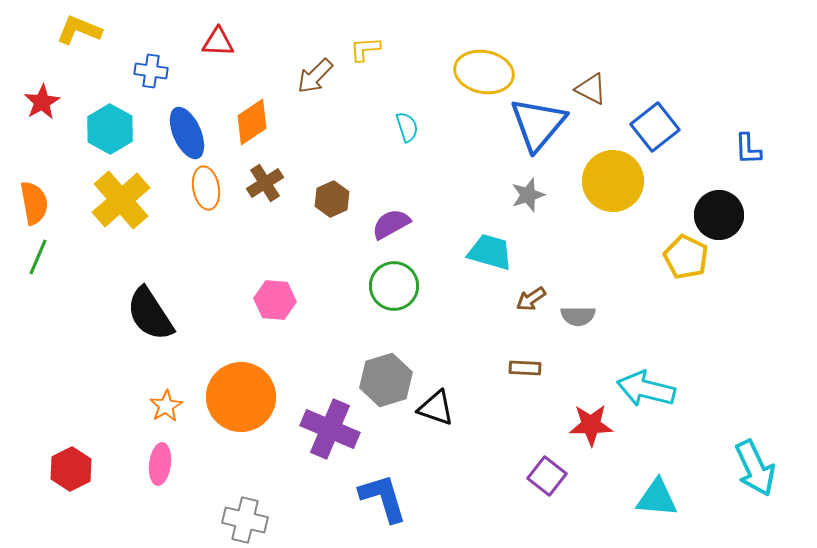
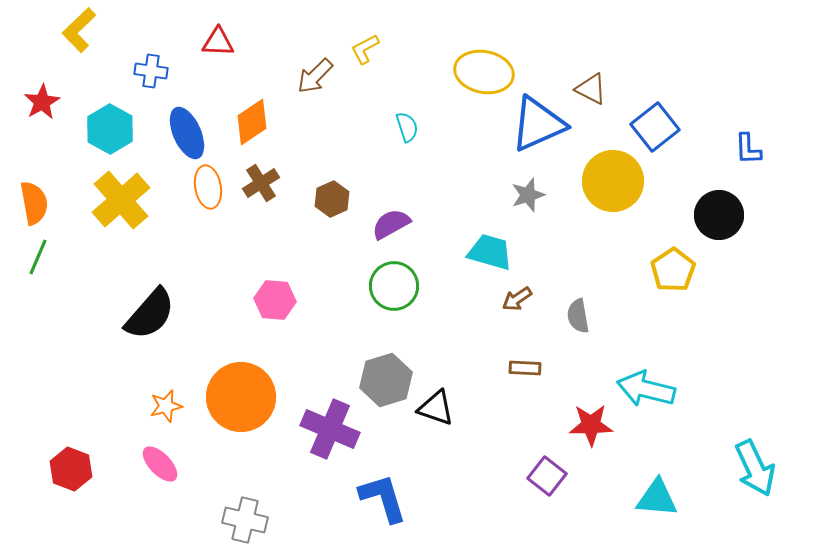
yellow L-shape at (79, 30): rotated 66 degrees counterclockwise
yellow L-shape at (365, 49): rotated 24 degrees counterclockwise
blue triangle at (538, 124): rotated 26 degrees clockwise
brown cross at (265, 183): moved 4 px left
orange ellipse at (206, 188): moved 2 px right, 1 px up
yellow pentagon at (686, 257): moved 13 px left, 13 px down; rotated 12 degrees clockwise
brown arrow at (531, 299): moved 14 px left
black semicircle at (150, 314): rotated 106 degrees counterclockwise
gray semicircle at (578, 316): rotated 80 degrees clockwise
orange star at (166, 406): rotated 16 degrees clockwise
pink ellipse at (160, 464): rotated 51 degrees counterclockwise
red hexagon at (71, 469): rotated 12 degrees counterclockwise
